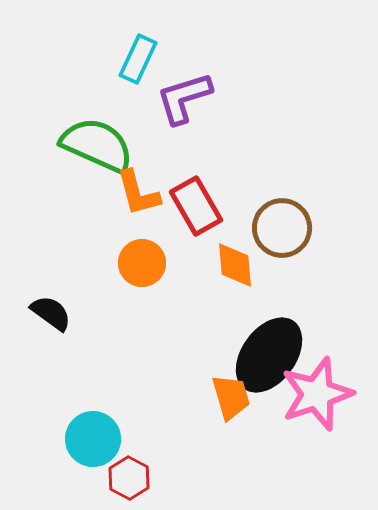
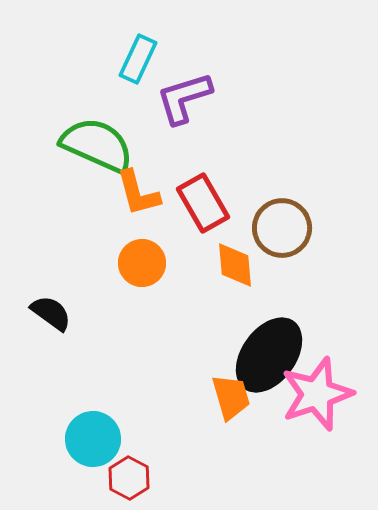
red rectangle: moved 7 px right, 3 px up
